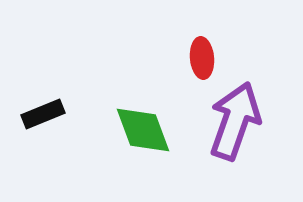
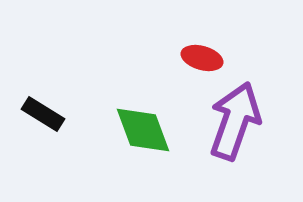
red ellipse: rotated 69 degrees counterclockwise
black rectangle: rotated 54 degrees clockwise
